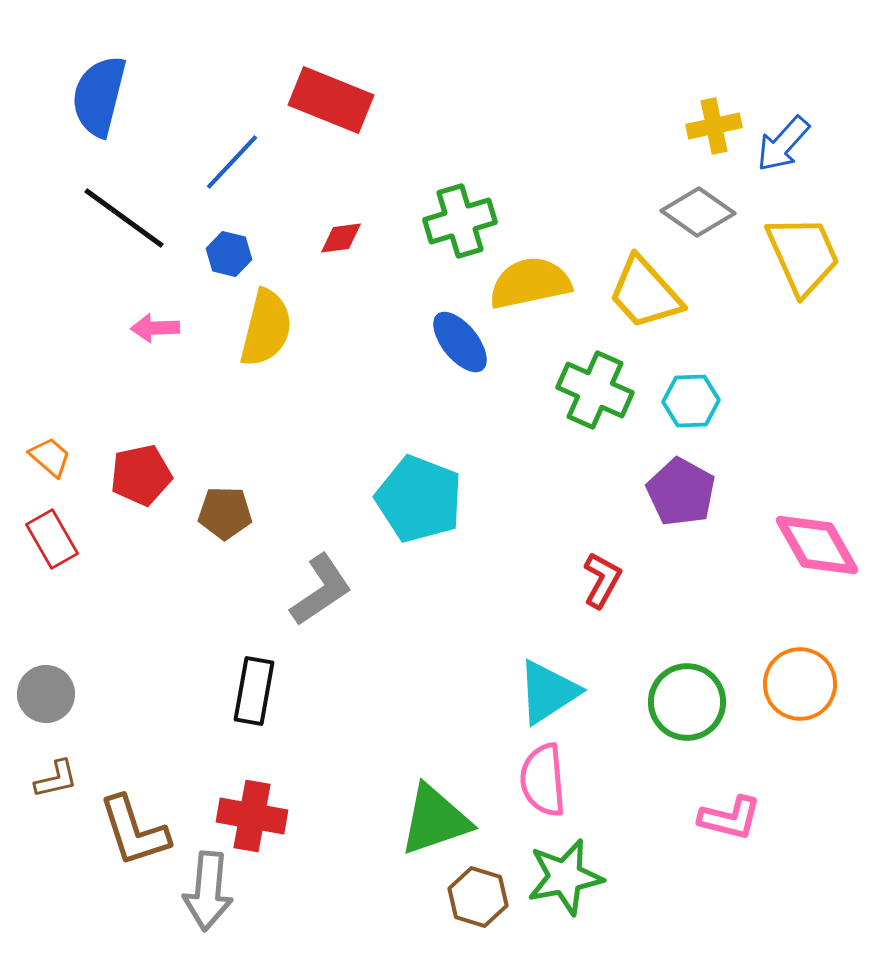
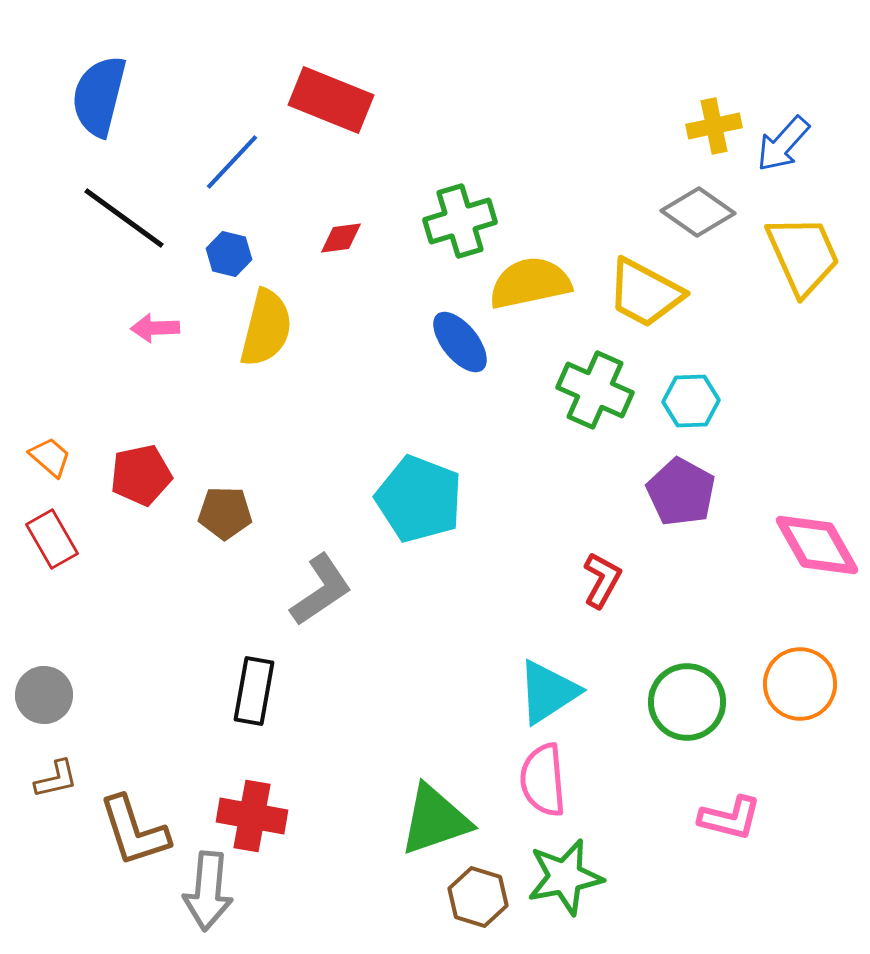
yellow trapezoid at (645, 293): rotated 20 degrees counterclockwise
gray circle at (46, 694): moved 2 px left, 1 px down
